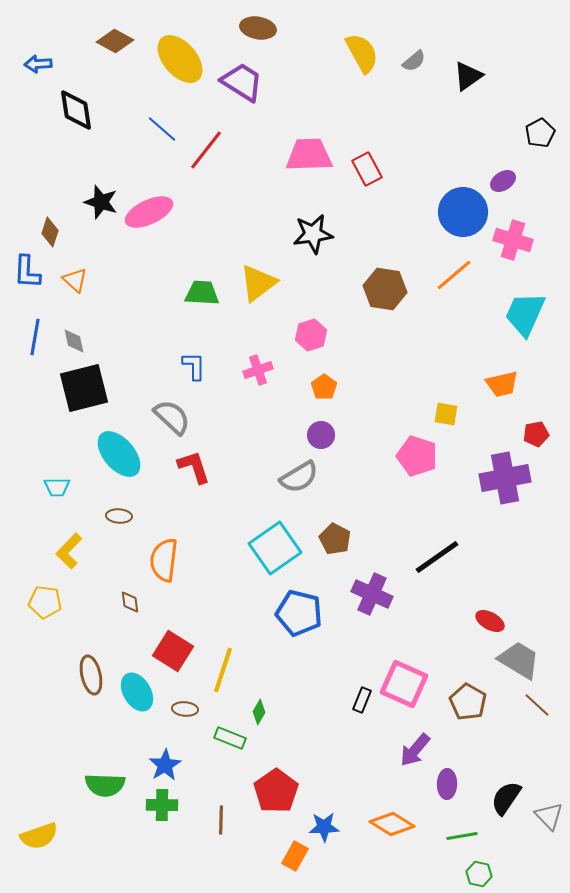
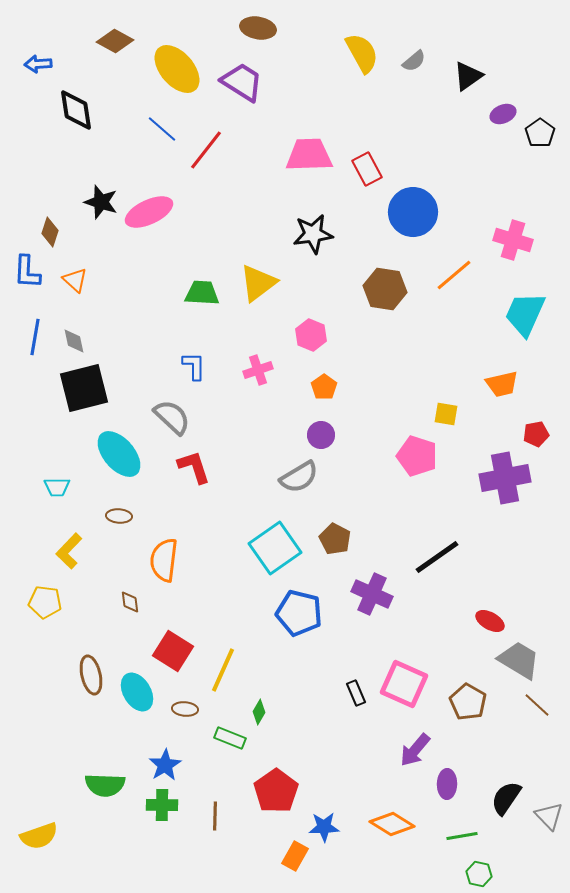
yellow ellipse at (180, 59): moved 3 px left, 10 px down
black pentagon at (540, 133): rotated 8 degrees counterclockwise
purple ellipse at (503, 181): moved 67 px up; rotated 10 degrees clockwise
blue circle at (463, 212): moved 50 px left
pink hexagon at (311, 335): rotated 20 degrees counterclockwise
yellow line at (223, 670): rotated 6 degrees clockwise
black rectangle at (362, 700): moved 6 px left, 7 px up; rotated 45 degrees counterclockwise
brown line at (221, 820): moved 6 px left, 4 px up
